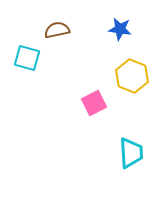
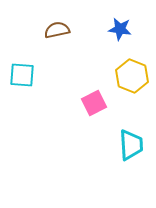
cyan square: moved 5 px left, 17 px down; rotated 12 degrees counterclockwise
cyan trapezoid: moved 8 px up
